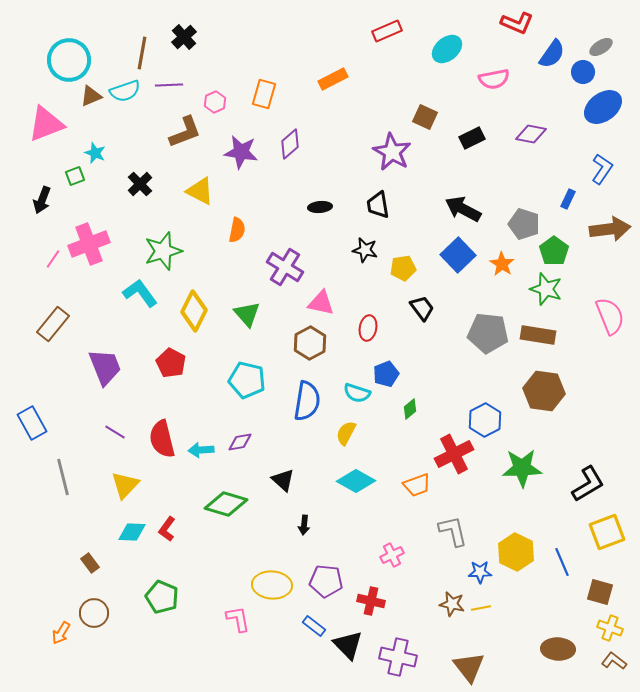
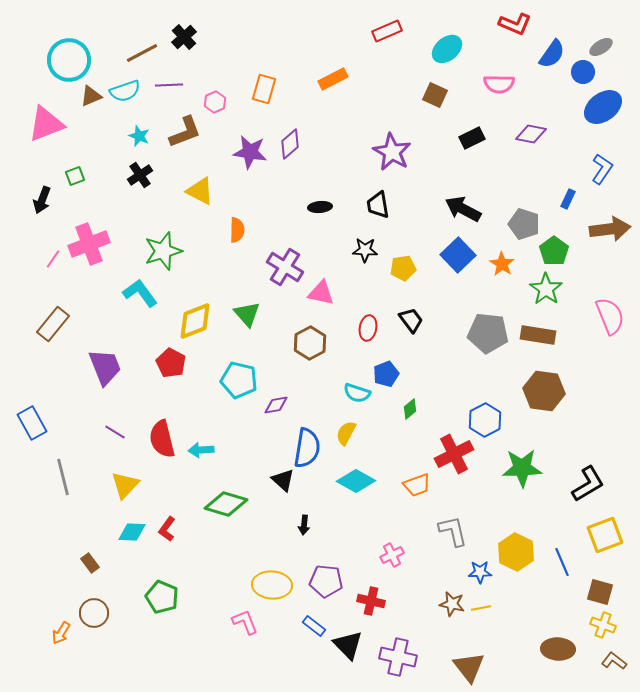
red L-shape at (517, 23): moved 2 px left, 1 px down
brown line at (142, 53): rotated 52 degrees clockwise
pink semicircle at (494, 79): moved 5 px right, 5 px down; rotated 12 degrees clockwise
orange rectangle at (264, 94): moved 5 px up
brown square at (425, 117): moved 10 px right, 22 px up
purple star at (241, 152): moved 9 px right
cyan star at (95, 153): moved 44 px right, 17 px up
black cross at (140, 184): moved 9 px up; rotated 10 degrees clockwise
orange semicircle at (237, 230): rotated 10 degrees counterclockwise
black star at (365, 250): rotated 10 degrees counterclockwise
green star at (546, 289): rotated 16 degrees clockwise
pink triangle at (321, 303): moved 10 px up
black trapezoid at (422, 308): moved 11 px left, 12 px down
yellow diamond at (194, 311): moved 1 px right, 10 px down; rotated 42 degrees clockwise
cyan pentagon at (247, 380): moved 8 px left
blue semicircle at (307, 401): moved 47 px down
purple diamond at (240, 442): moved 36 px right, 37 px up
yellow square at (607, 532): moved 2 px left, 3 px down
pink L-shape at (238, 619): moved 7 px right, 3 px down; rotated 12 degrees counterclockwise
yellow cross at (610, 628): moved 7 px left, 3 px up
